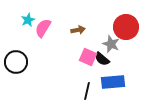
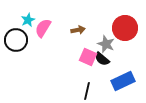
red circle: moved 1 px left, 1 px down
gray star: moved 5 px left
black circle: moved 22 px up
blue rectangle: moved 10 px right, 1 px up; rotated 20 degrees counterclockwise
